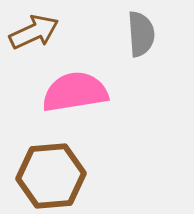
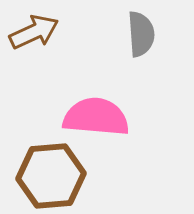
pink semicircle: moved 21 px right, 25 px down; rotated 14 degrees clockwise
